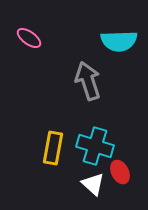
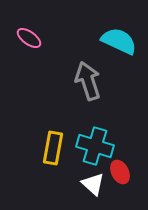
cyan semicircle: rotated 153 degrees counterclockwise
